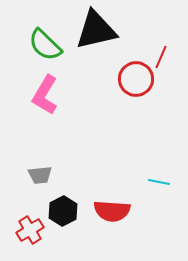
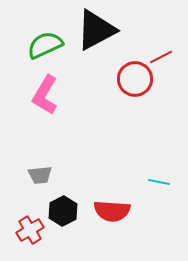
black triangle: rotated 15 degrees counterclockwise
green semicircle: rotated 111 degrees clockwise
red line: rotated 40 degrees clockwise
red circle: moved 1 px left
